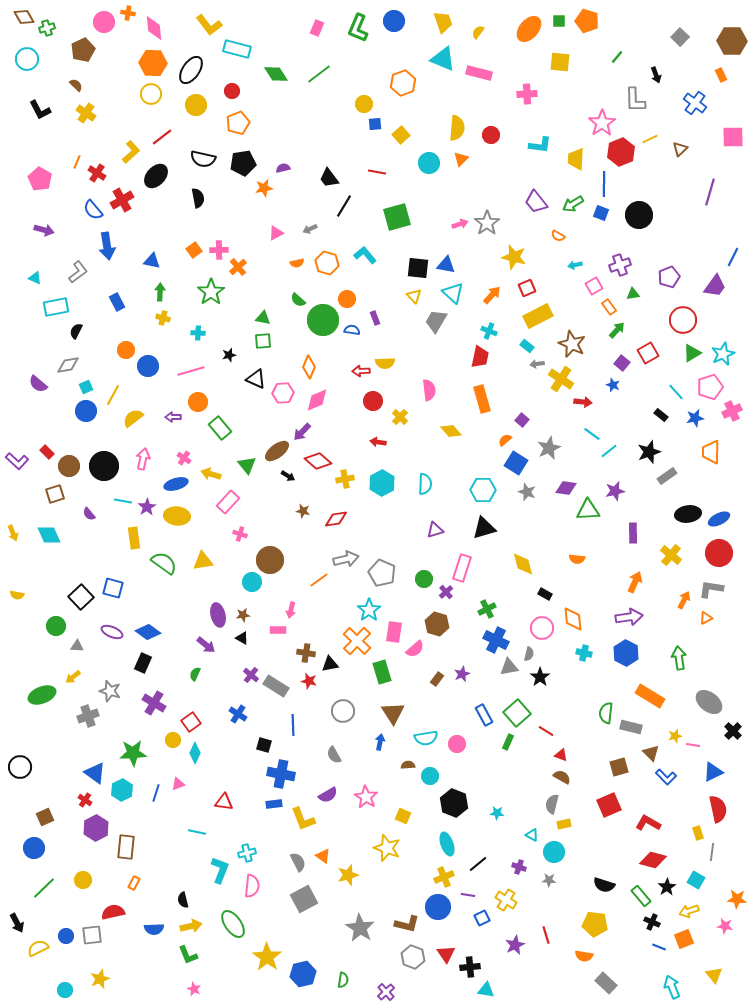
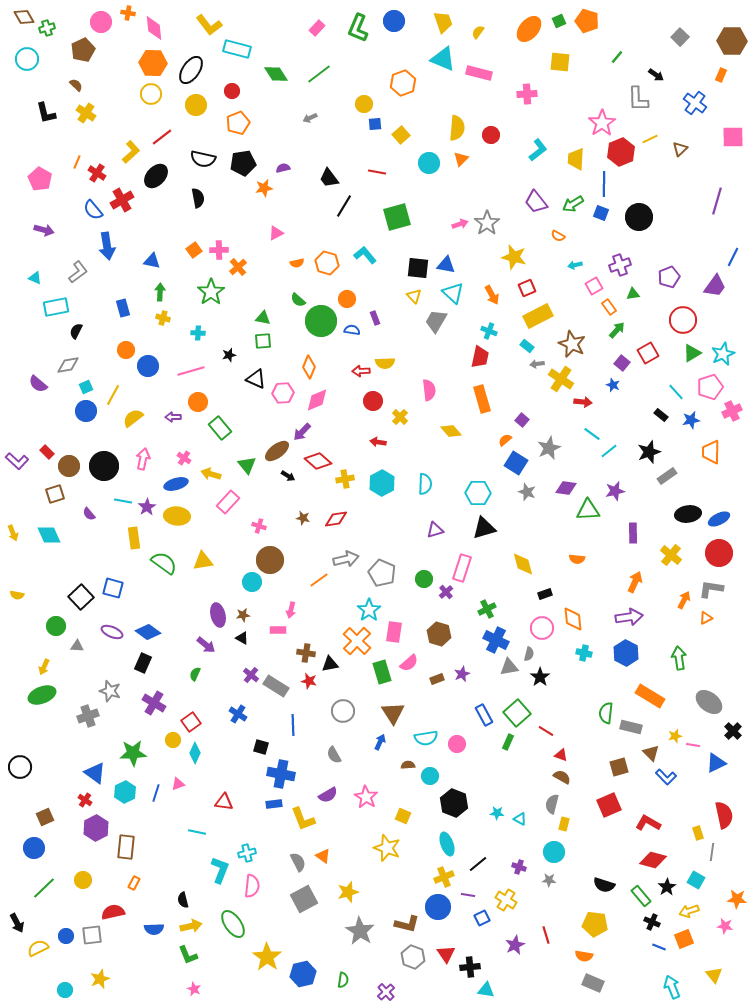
green square at (559, 21): rotated 24 degrees counterclockwise
pink circle at (104, 22): moved 3 px left
pink rectangle at (317, 28): rotated 21 degrees clockwise
black arrow at (656, 75): rotated 35 degrees counterclockwise
orange rectangle at (721, 75): rotated 48 degrees clockwise
gray L-shape at (635, 100): moved 3 px right, 1 px up
black L-shape at (40, 110): moved 6 px right, 3 px down; rotated 15 degrees clockwise
cyan L-shape at (540, 145): moved 2 px left, 5 px down; rotated 45 degrees counterclockwise
purple line at (710, 192): moved 7 px right, 9 px down
black circle at (639, 215): moved 2 px down
gray arrow at (310, 229): moved 111 px up
orange arrow at (492, 295): rotated 108 degrees clockwise
blue rectangle at (117, 302): moved 6 px right, 6 px down; rotated 12 degrees clockwise
green circle at (323, 320): moved 2 px left, 1 px down
blue star at (695, 418): moved 4 px left, 2 px down
cyan hexagon at (483, 490): moved 5 px left, 3 px down
brown star at (303, 511): moved 7 px down
pink cross at (240, 534): moved 19 px right, 8 px up
black rectangle at (545, 594): rotated 48 degrees counterclockwise
brown hexagon at (437, 624): moved 2 px right, 10 px down
pink semicircle at (415, 649): moved 6 px left, 14 px down
yellow arrow at (73, 677): moved 29 px left, 10 px up; rotated 28 degrees counterclockwise
brown rectangle at (437, 679): rotated 32 degrees clockwise
blue arrow at (380, 742): rotated 14 degrees clockwise
black square at (264, 745): moved 3 px left, 2 px down
blue triangle at (713, 772): moved 3 px right, 9 px up
cyan hexagon at (122, 790): moved 3 px right, 2 px down
red semicircle at (718, 809): moved 6 px right, 6 px down
yellow rectangle at (564, 824): rotated 64 degrees counterclockwise
cyan triangle at (532, 835): moved 12 px left, 16 px up
yellow star at (348, 875): moved 17 px down
gray star at (360, 928): moved 3 px down
gray rectangle at (606, 983): moved 13 px left; rotated 20 degrees counterclockwise
